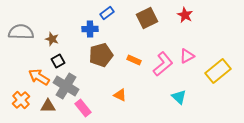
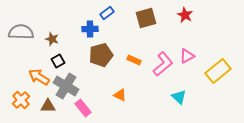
brown square: moved 1 px left; rotated 10 degrees clockwise
